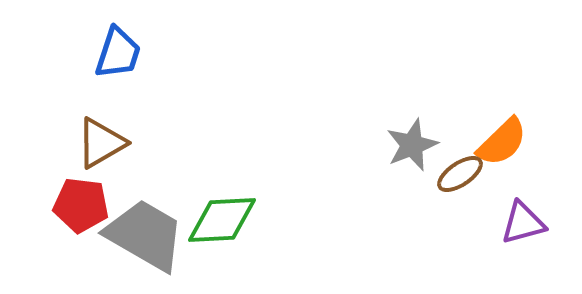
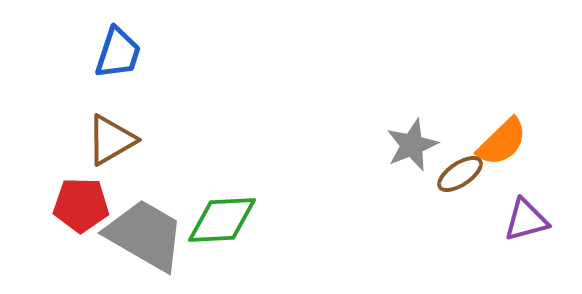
brown triangle: moved 10 px right, 3 px up
red pentagon: rotated 6 degrees counterclockwise
purple triangle: moved 3 px right, 3 px up
